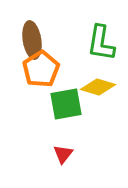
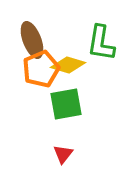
brown ellipse: rotated 12 degrees counterclockwise
orange pentagon: rotated 9 degrees clockwise
yellow diamond: moved 30 px left, 22 px up
